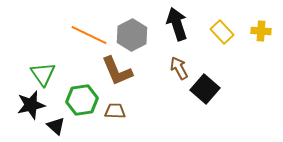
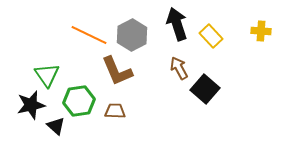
yellow rectangle: moved 11 px left, 4 px down
green triangle: moved 4 px right, 1 px down
green hexagon: moved 3 px left, 1 px down
